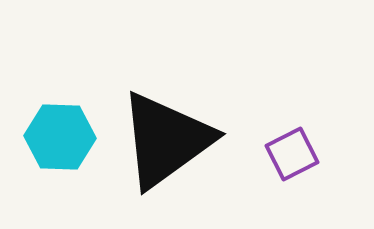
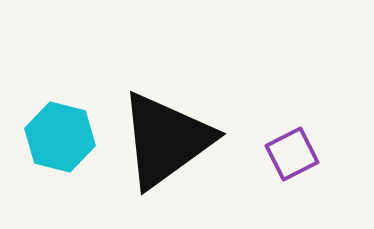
cyan hexagon: rotated 12 degrees clockwise
